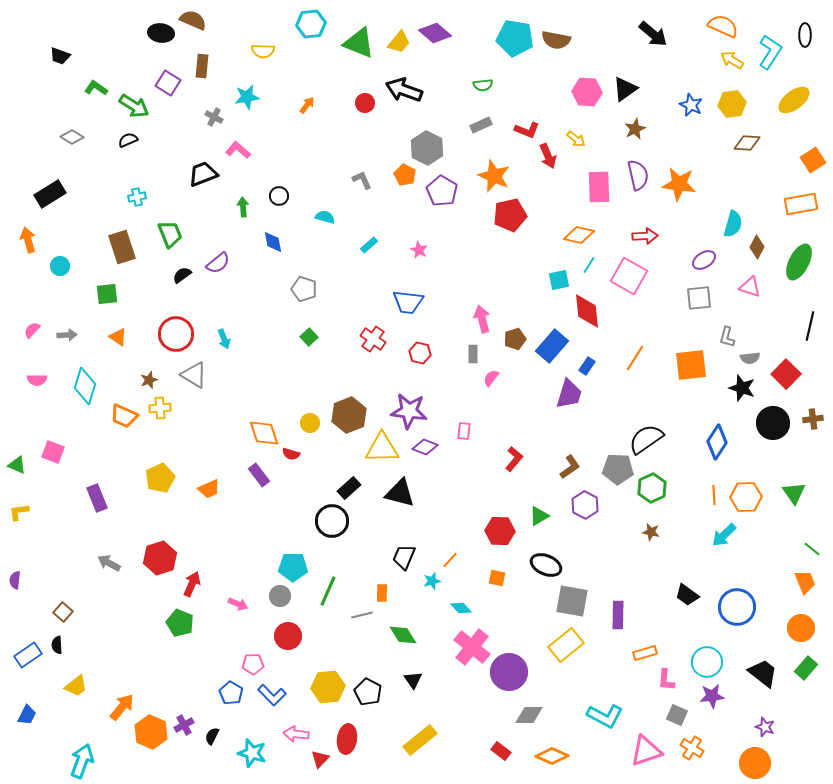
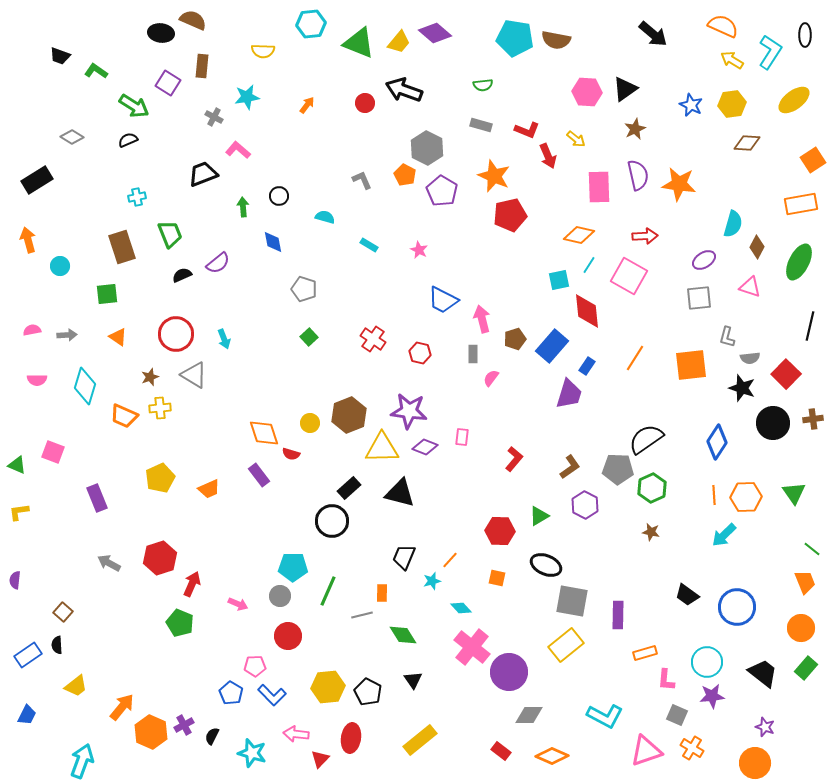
green L-shape at (96, 88): moved 17 px up
gray rectangle at (481, 125): rotated 40 degrees clockwise
black rectangle at (50, 194): moved 13 px left, 14 px up
cyan rectangle at (369, 245): rotated 72 degrees clockwise
black semicircle at (182, 275): rotated 12 degrees clockwise
blue trapezoid at (408, 302): moved 35 px right, 2 px up; rotated 20 degrees clockwise
pink semicircle at (32, 330): rotated 36 degrees clockwise
brown star at (149, 380): moved 1 px right, 3 px up
pink rectangle at (464, 431): moved 2 px left, 6 px down
pink pentagon at (253, 664): moved 2 px right, 2 px down
red ellipse at (347, 739): moved 4 px right, 1 px up
